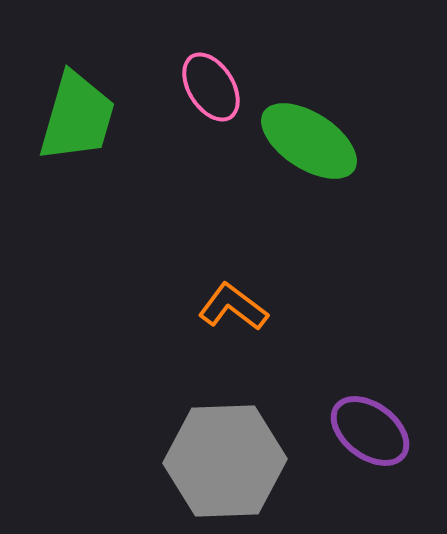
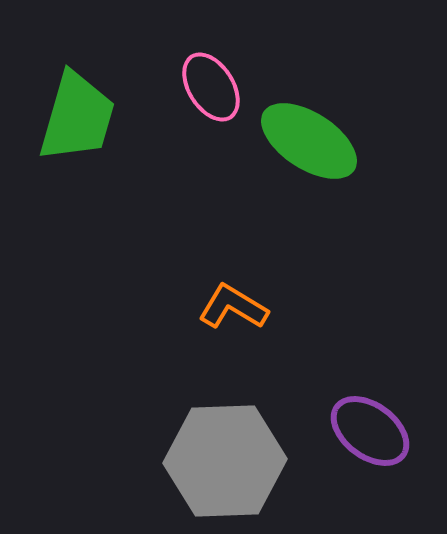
orange L-shape: rotated 6 degrees counterclockwise
